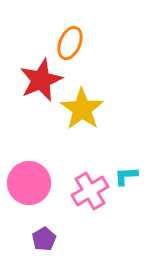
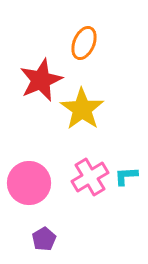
orange ellipse: moved 14 px right
pink cross: moved 14 px up
